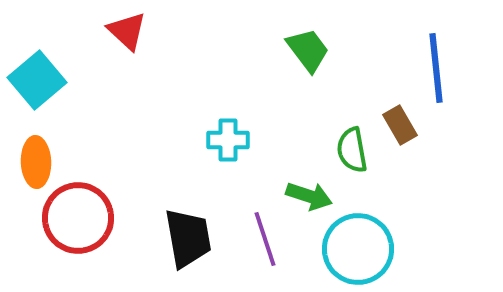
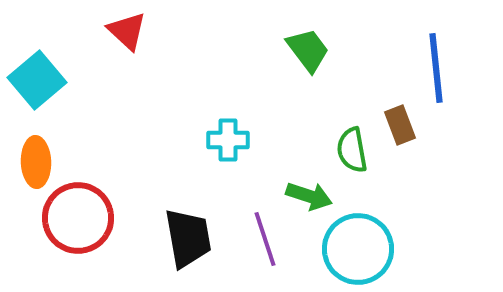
brown rectangle: rotated 9 degrees clockwise
